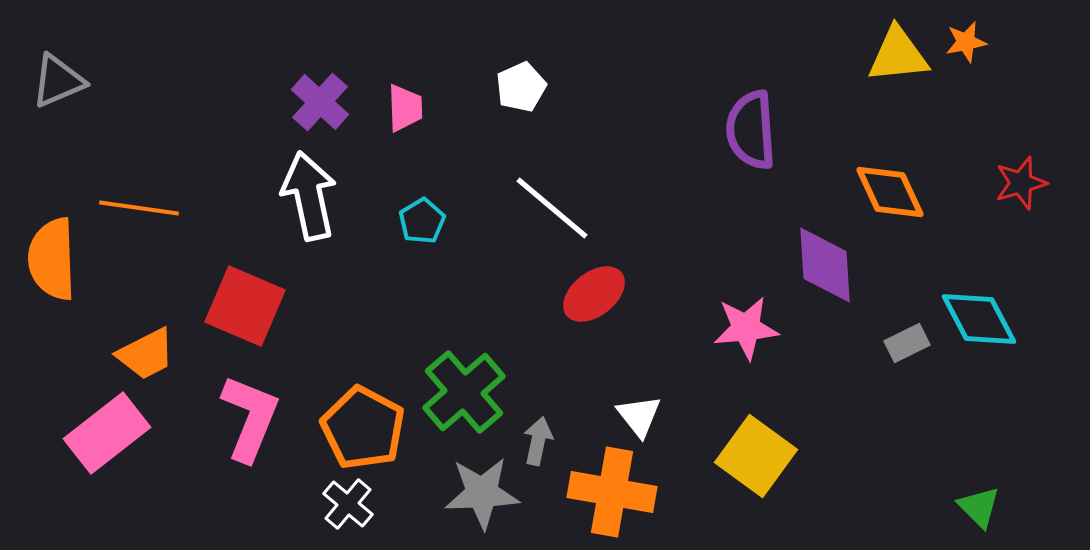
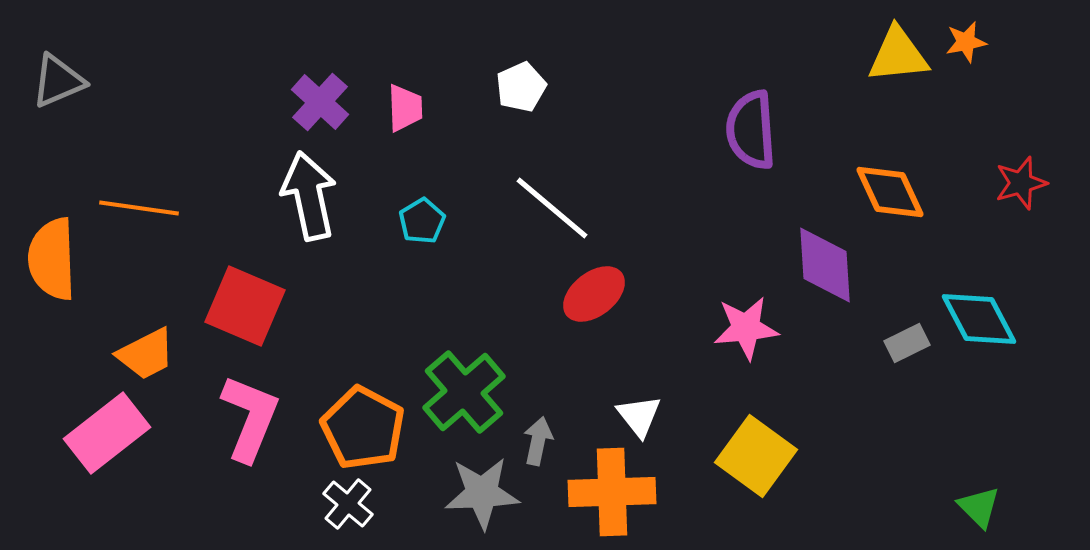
orange cross: rotated 12 degrees counterclockwise
